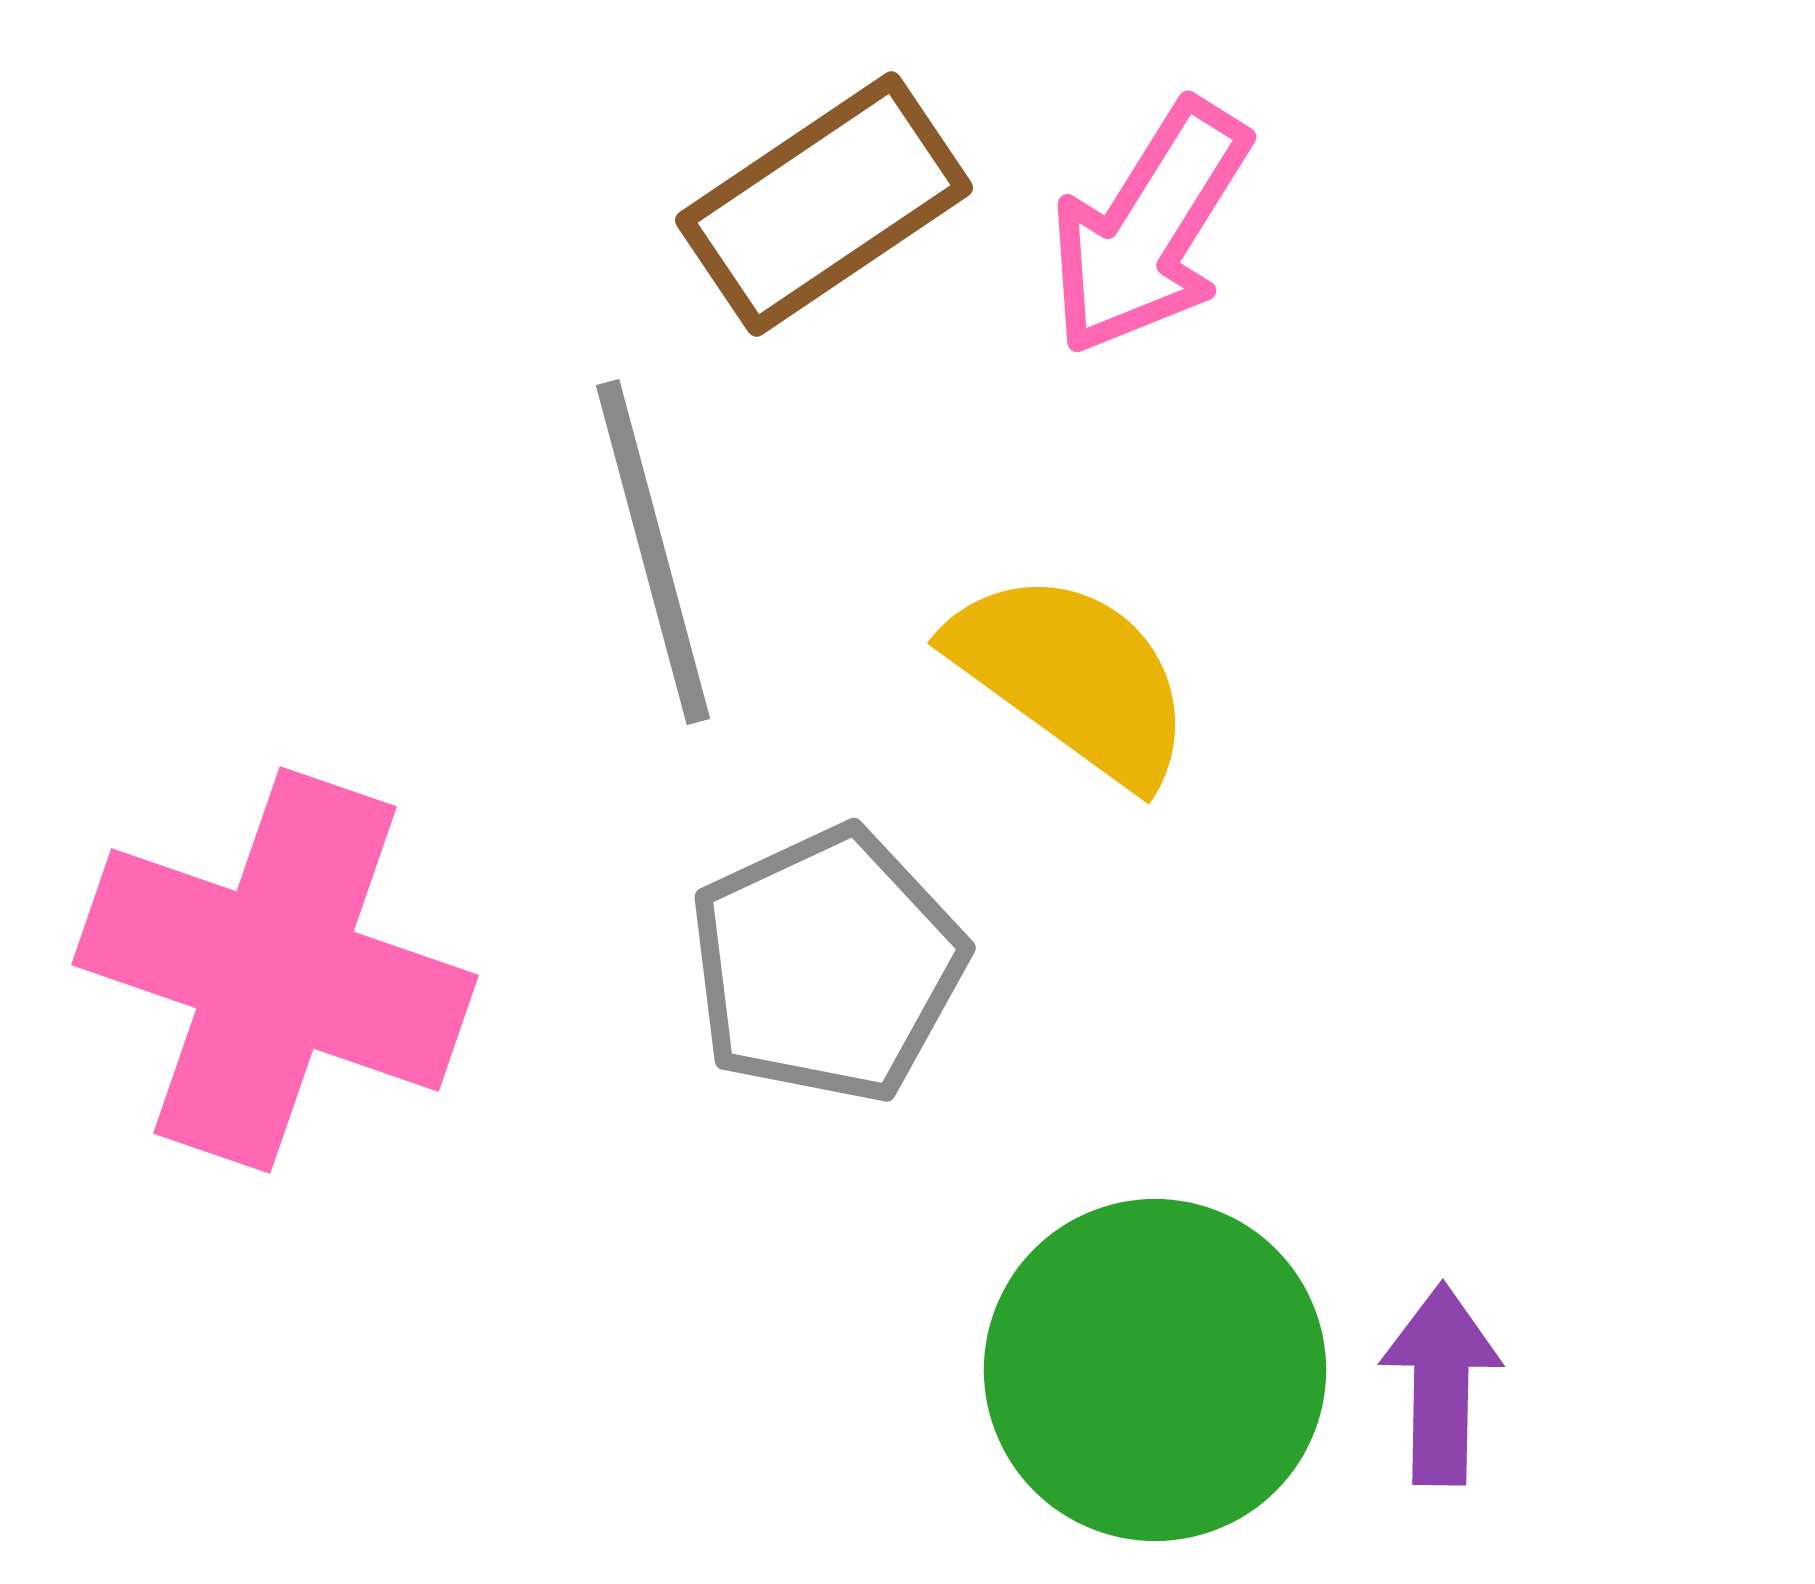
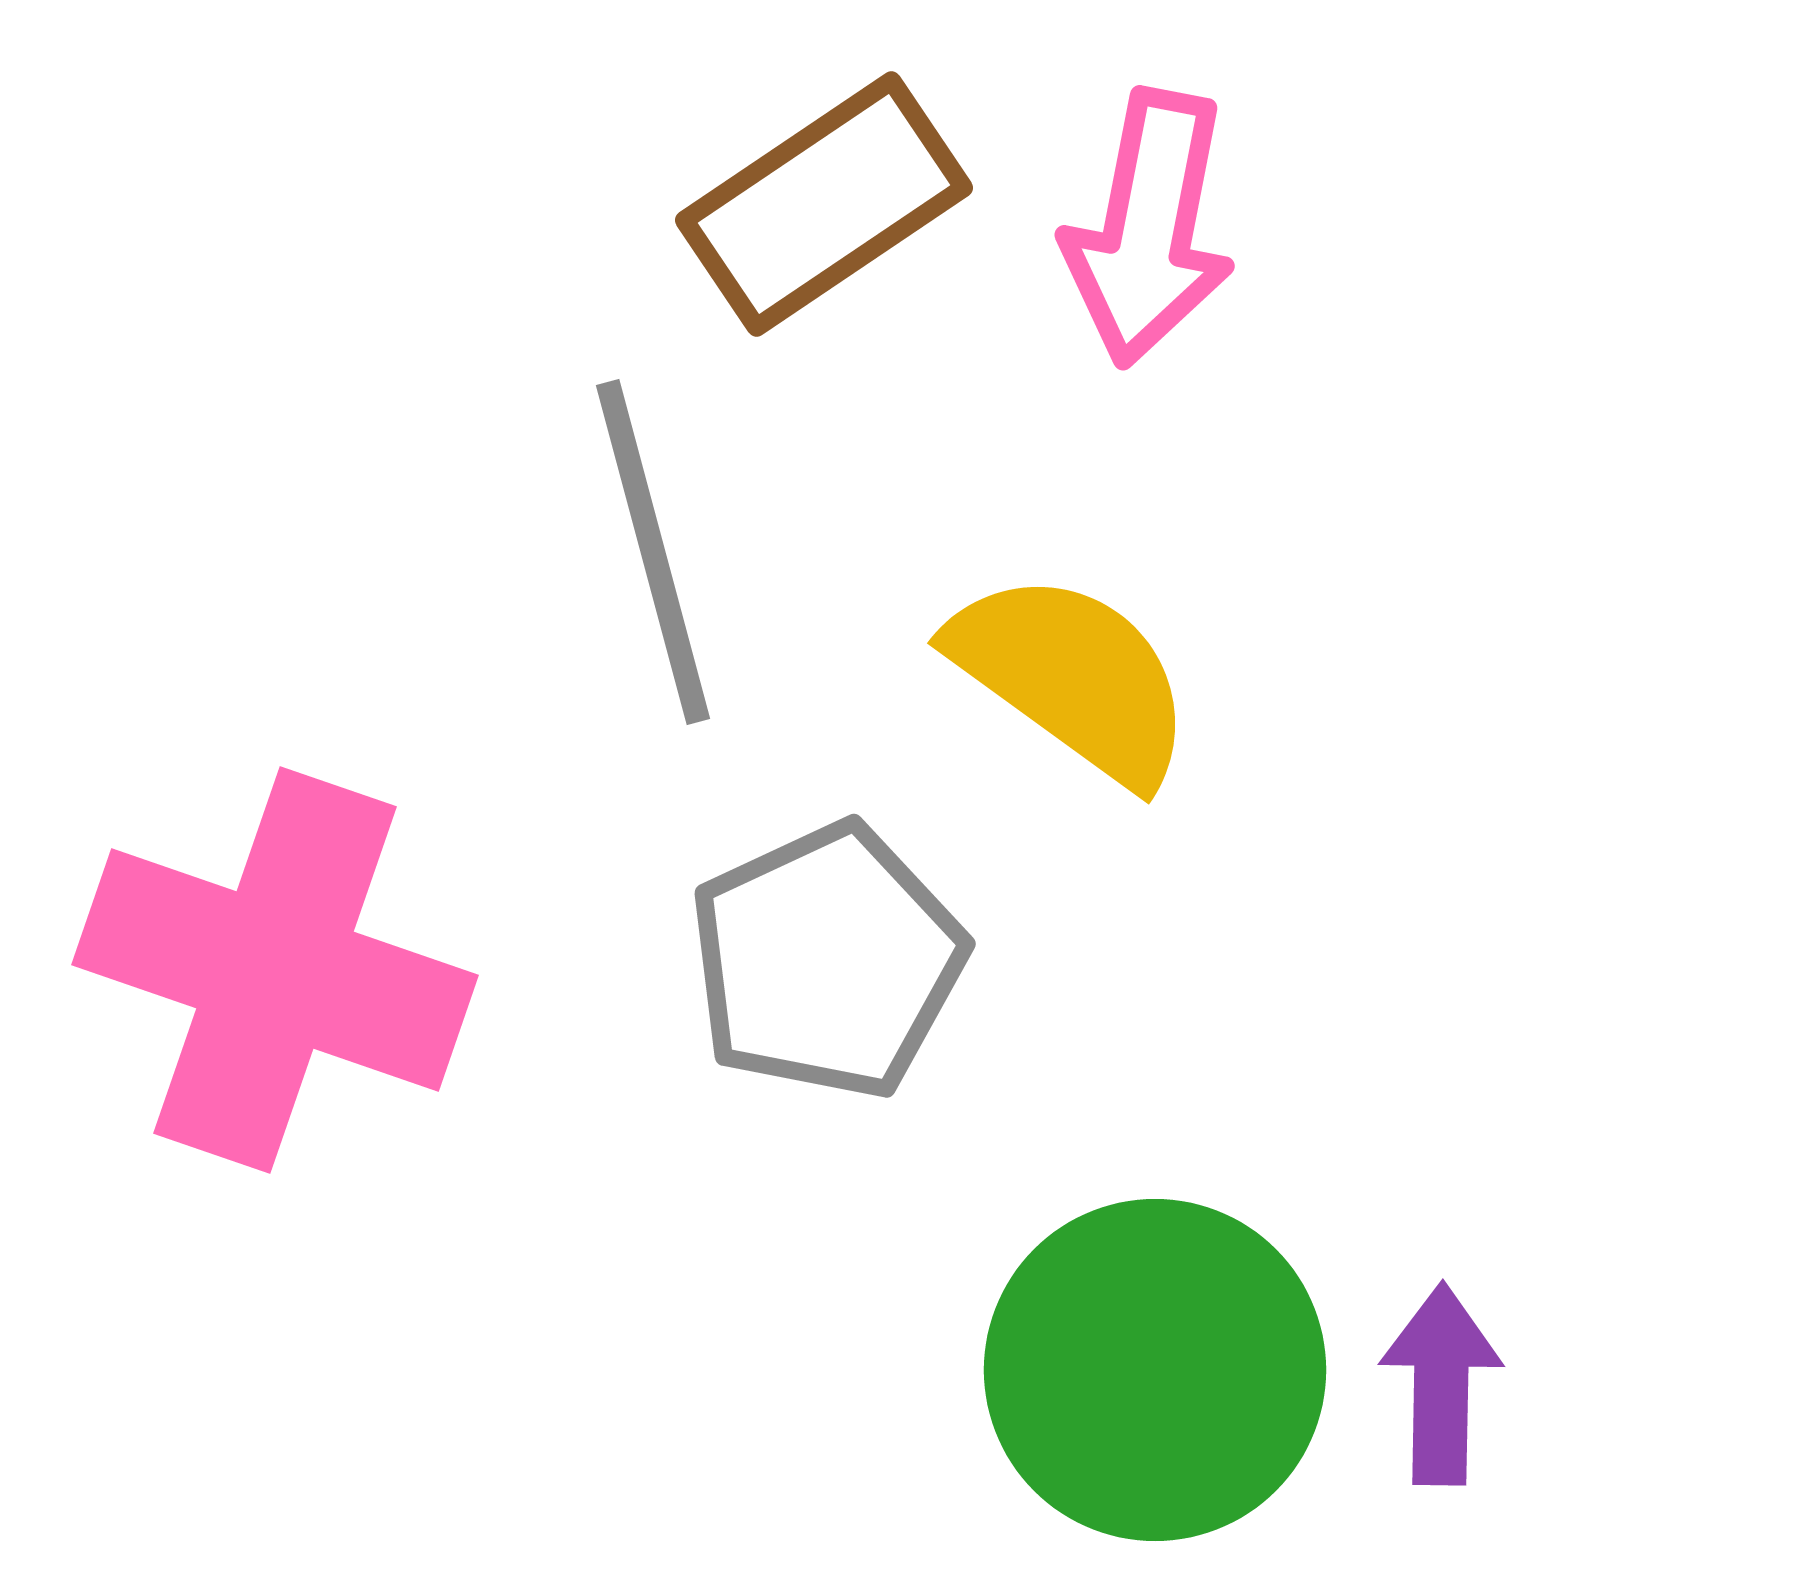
pink arrow: rotated 21 degrees counterclockwise
gray pentagon: moved 4 px up
